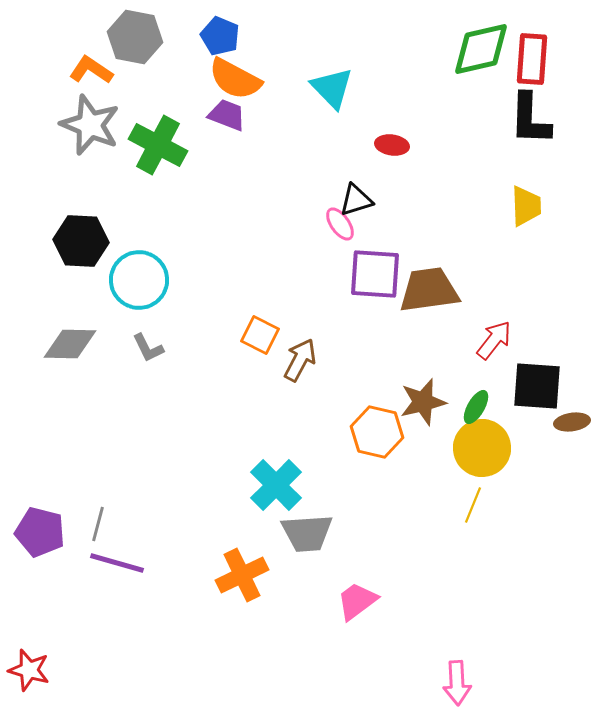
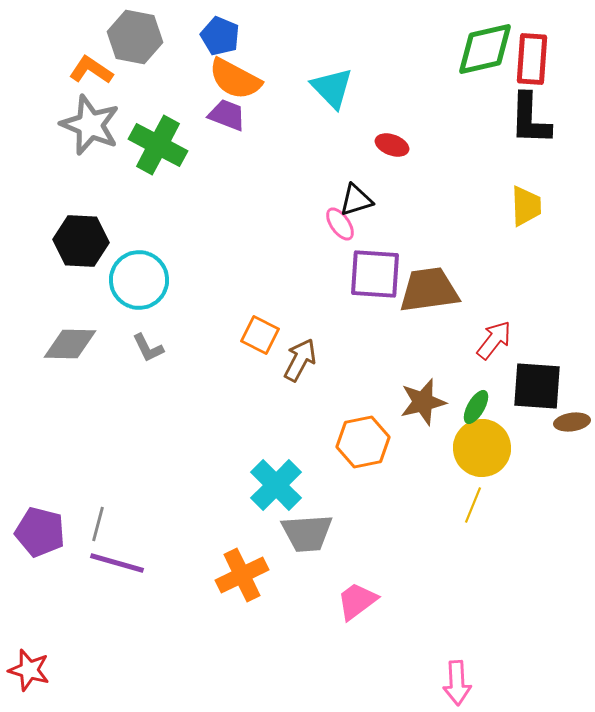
green diamond: moved 4 px right
red ellipse: rotated 12 degrees clockwise
orange hexagon: moved 14 px left, 10 px down; rotated 24 degrees counterclockwise
